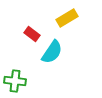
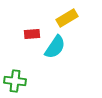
red rectangle: rotated 42 degrees counterclockwise
cyan semicircle: moved 3 px right, 5 px up
